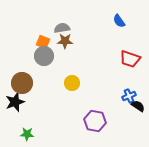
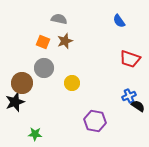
gray semicircle: moved 3 px left, 9 px up; rotated 21 degrees clockwise
brown star: rotated 21 degrees counterclockwise
gray circle: moved 12 px down
green star: moved 8 px right
